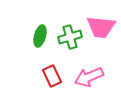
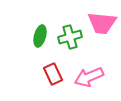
pink trapezoid: moved 1 px right, 4 px up
red rectangle: moved 1 px right, 2 px up
